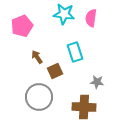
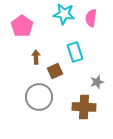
pink pentagon: rotated 15 degrees counterclockwise
brown arrow: moved 1 px left; rotated 32 degrees clockwise
gray star: rotated 24 degrees counterclockwise
